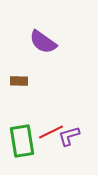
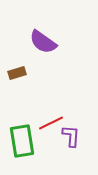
brown rectangle: moved 2 px left, 8 px up; rotated 18 degrees counterclockwise
red line: moved 9 px up
purple L-shape: moved 2 px right; rotated 110 degrees clockwise
